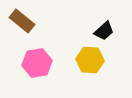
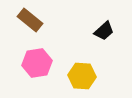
brown rectangle: moved 8 px right, 1 px up
yellow hexagon: moved 8 px left, 16 px down
